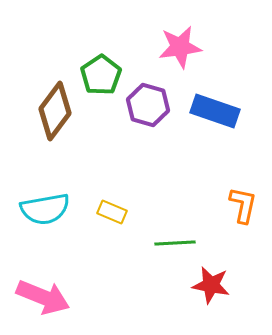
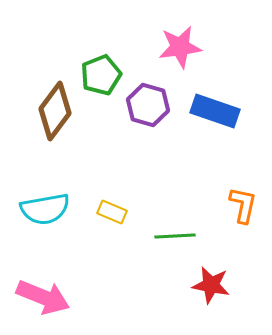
green pentagon: rotated 12 degrees clockwise
green line: moved 7 px up
